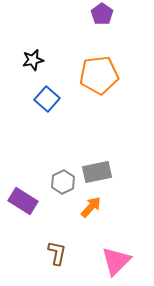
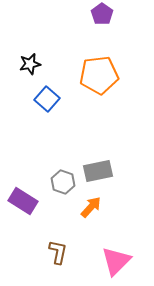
black star: moved 3 px left, 4 px down
gray rectangle: moved 1 px right, 1 px up
gray hexagon: rotated 15 degrees counterclockwise
brown L-shape: moved 1 px right, 1 px up
